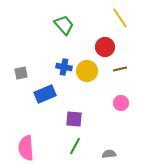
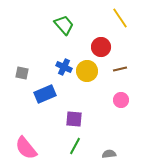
red circle: moved 4 px left
blue cross: rotated 14 degrees clockwise
gray square: moved 1 px right; rotated 24 degrees clockwise
pink circle: moved 3 px up
pink semicircle: rotated 35 degrees counterclockwise
